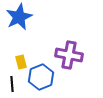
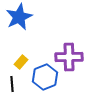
purple cross: moved 2 px down; rotated 12 degrees counterclockwise
yellow rectangle: rotated 56 degrees clockwise
blue hexagon: moved 4 px right
